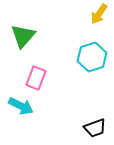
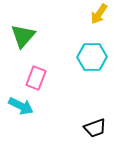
cyan hexagon: rotated 16 degrees clockwise
